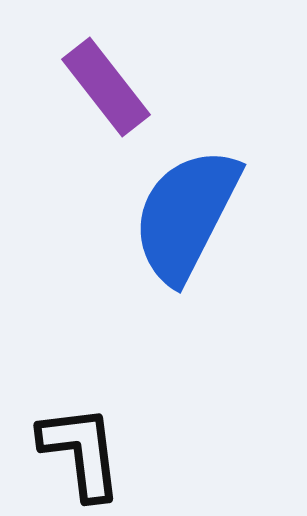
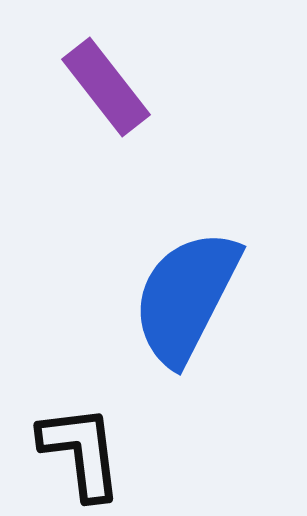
blue semicircle: moved 82 px down
